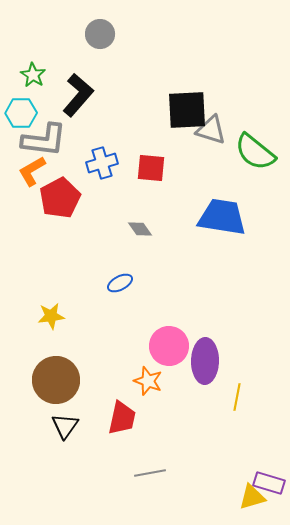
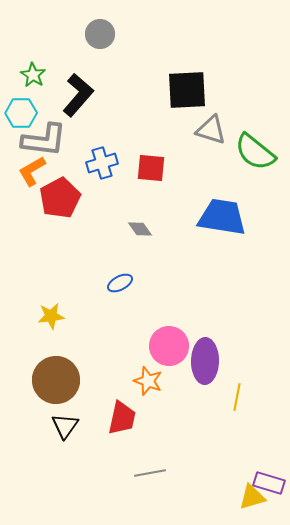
black square: moved 20 px up
